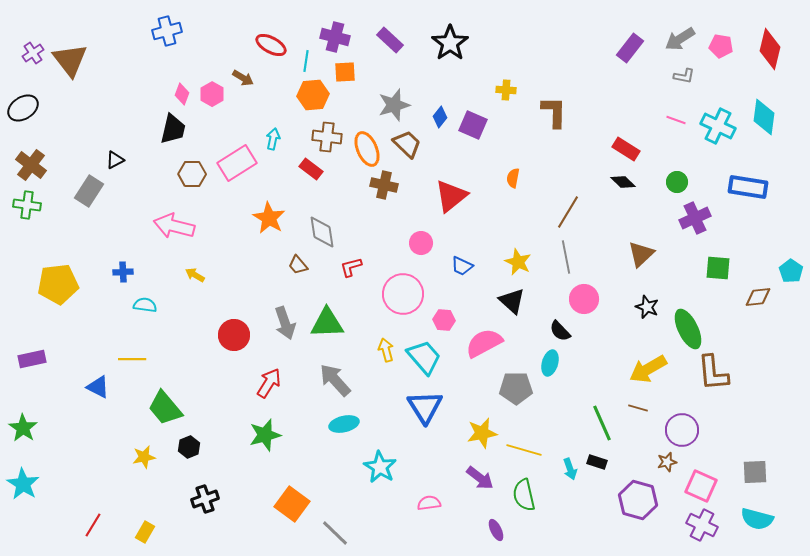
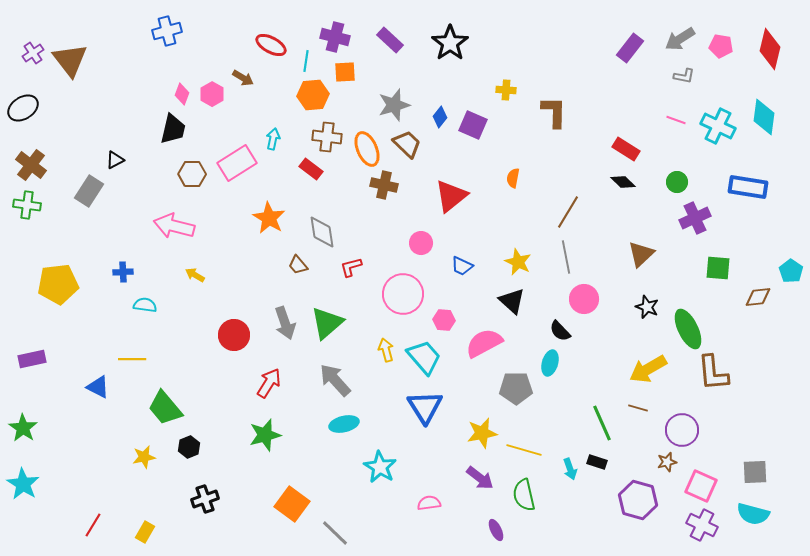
green triangle at (327, 323): rotated 39 degrees counterclockwise
cyan semicircle at (757, 519): moved 4 px left, 5 px up
